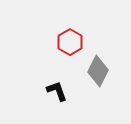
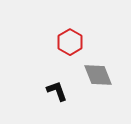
gray diamond: moved 4 px down; rotated 48 degrees counterclockwise
